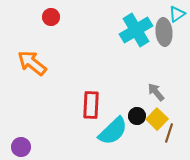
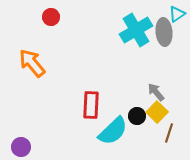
orange arrow: rotated 12 degrees clockwise
yellow square: moved 7 px up
